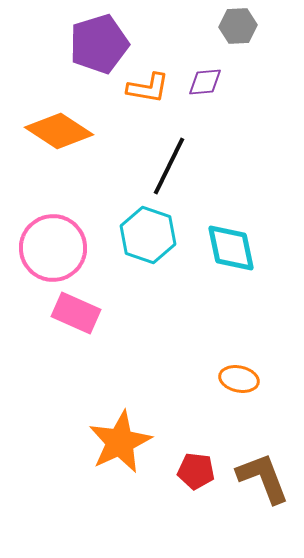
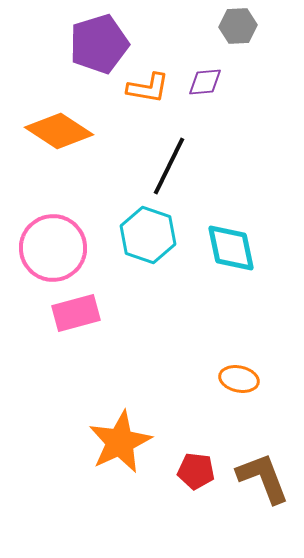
pink rectangle: rotated 39 degrees counterclockwise
